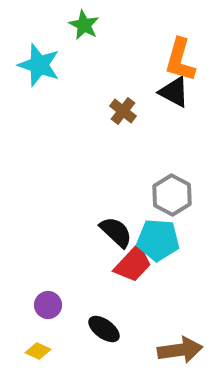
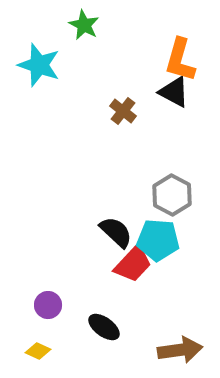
black ellipse: moved 2 px up
